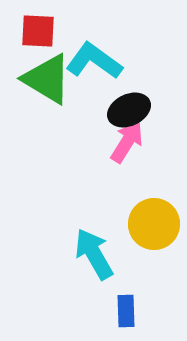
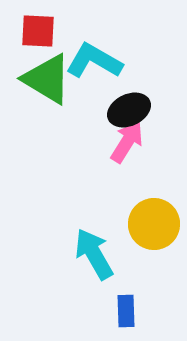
cyan L-shape: rotated 6 degrees counterclockwise
